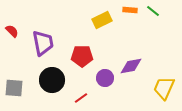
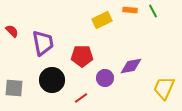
green line: rotated 24 degrees clockwise
